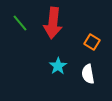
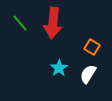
orange square: moved 5 px down
cyan star: moved 1 px right, 2 px down
white semicircle: rotated 42 degrees clockwise
